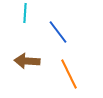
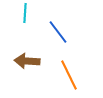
orange line: moved 1 px down
